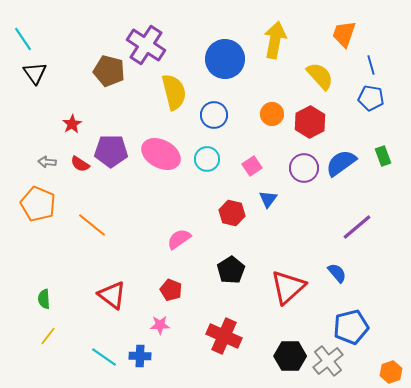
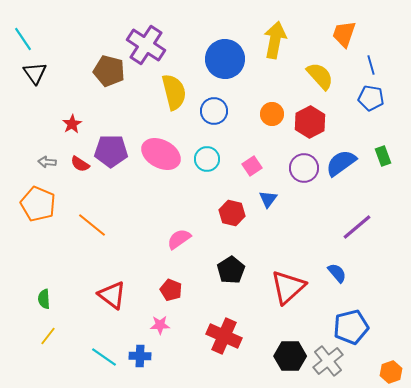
blue circle at (214, 115): moved 4 px up
